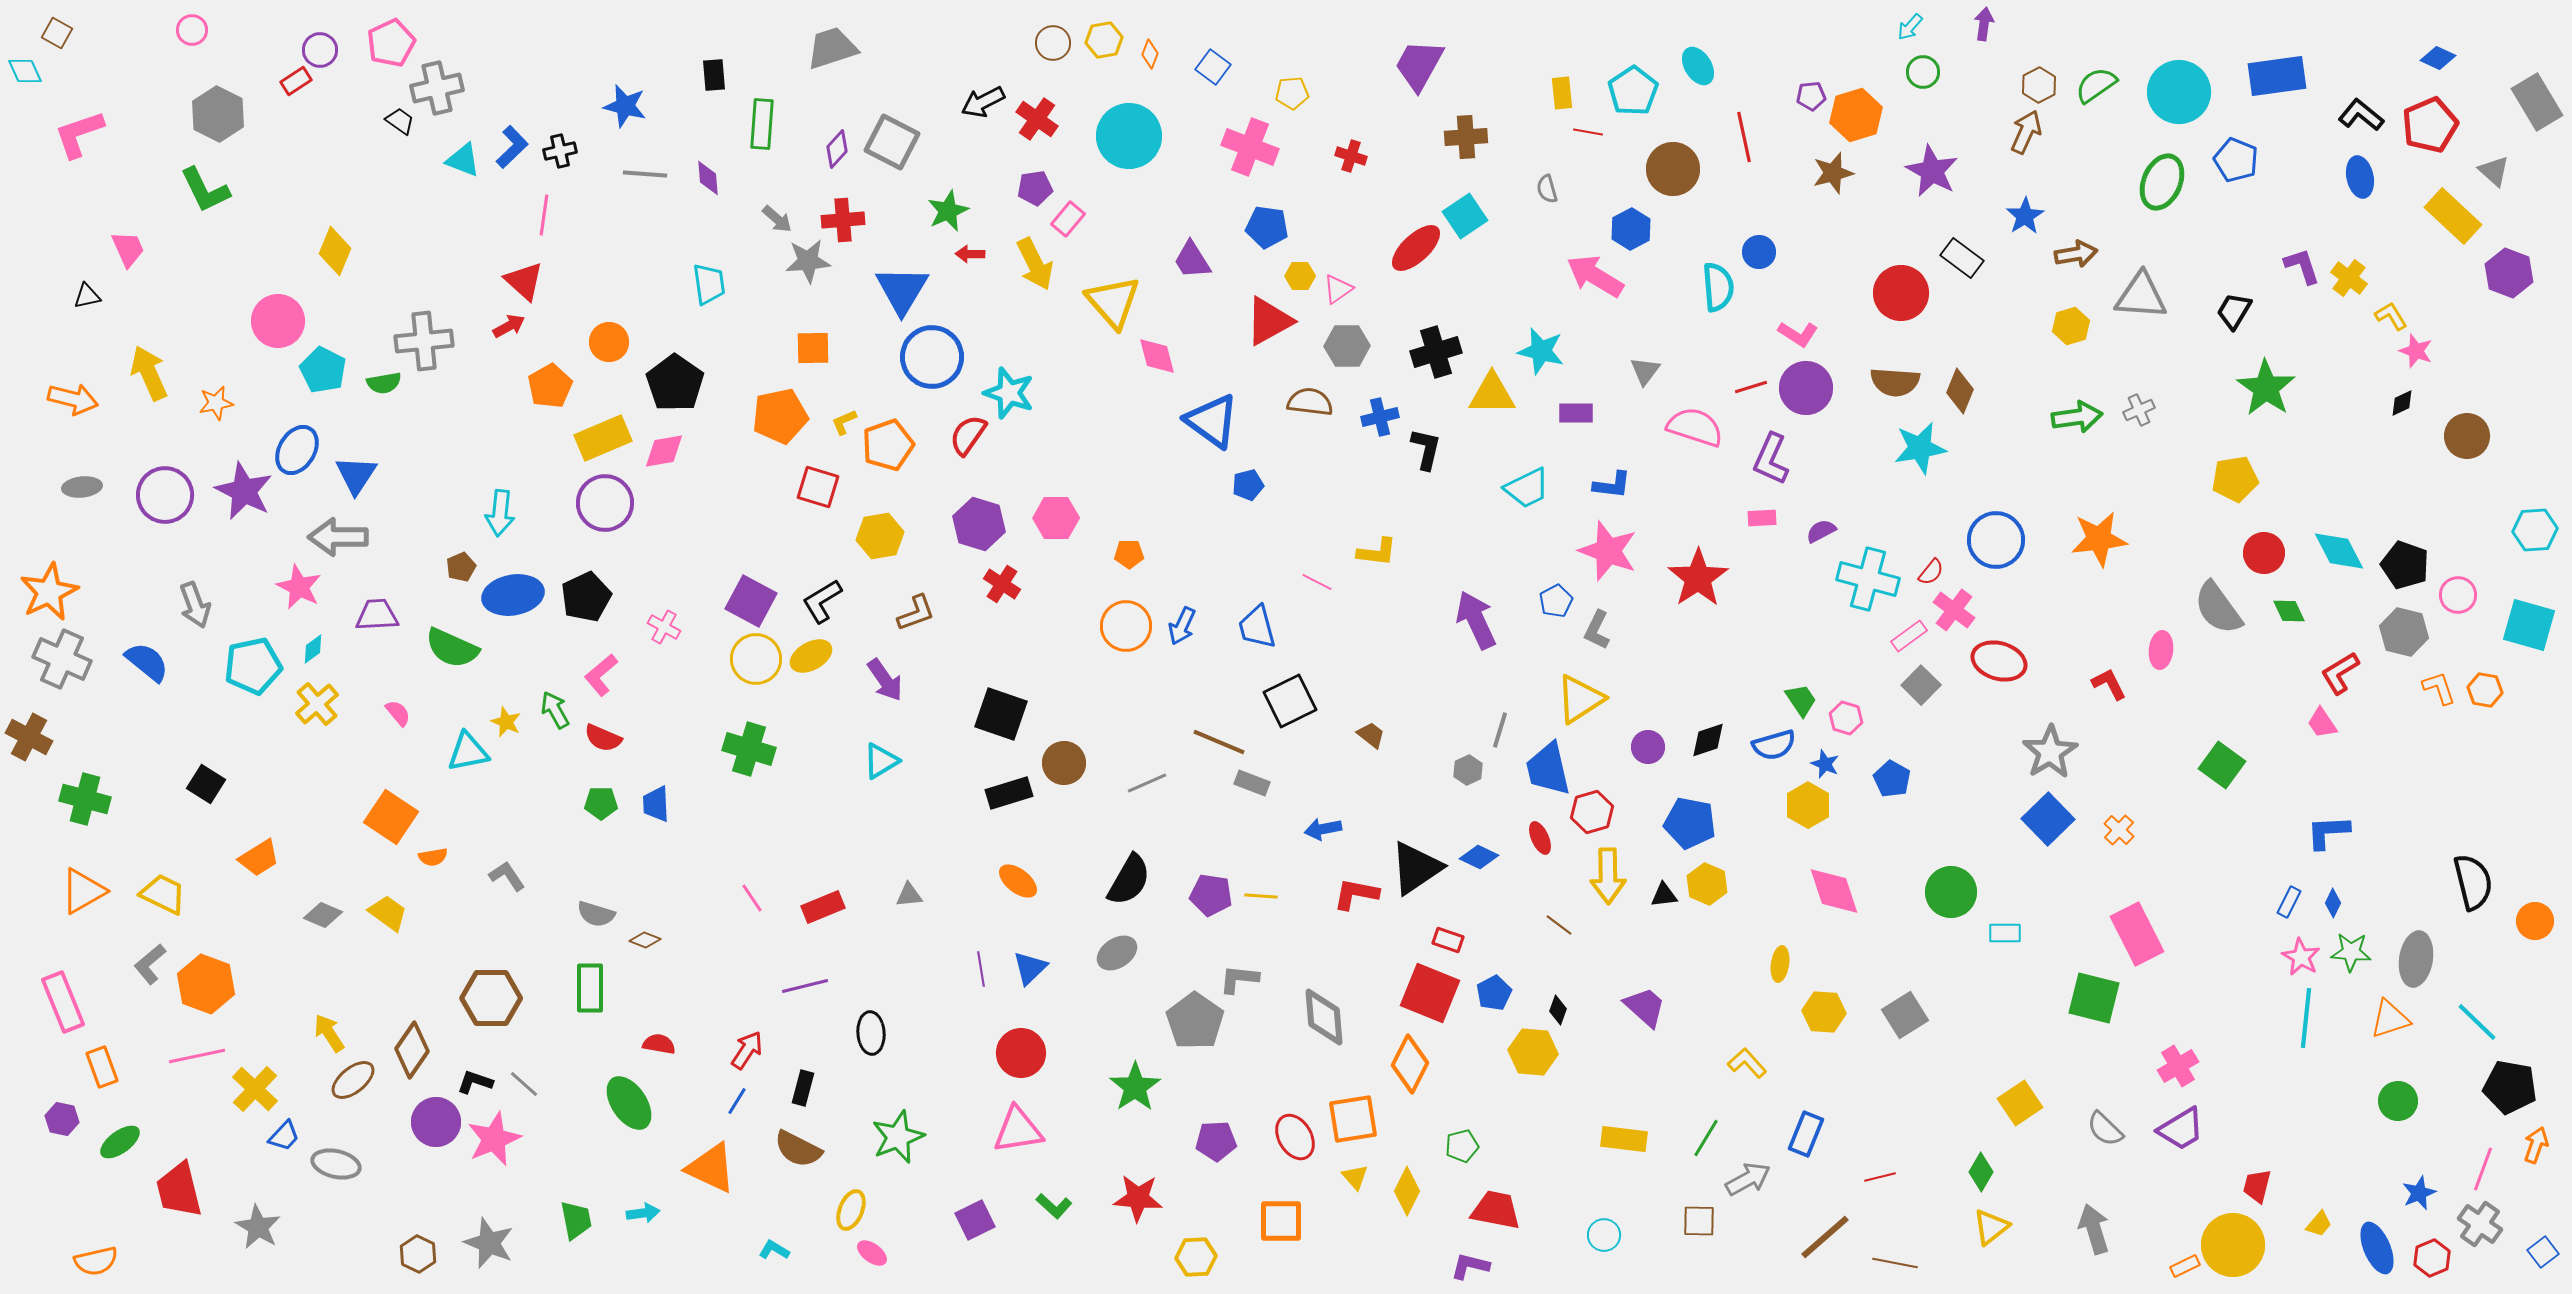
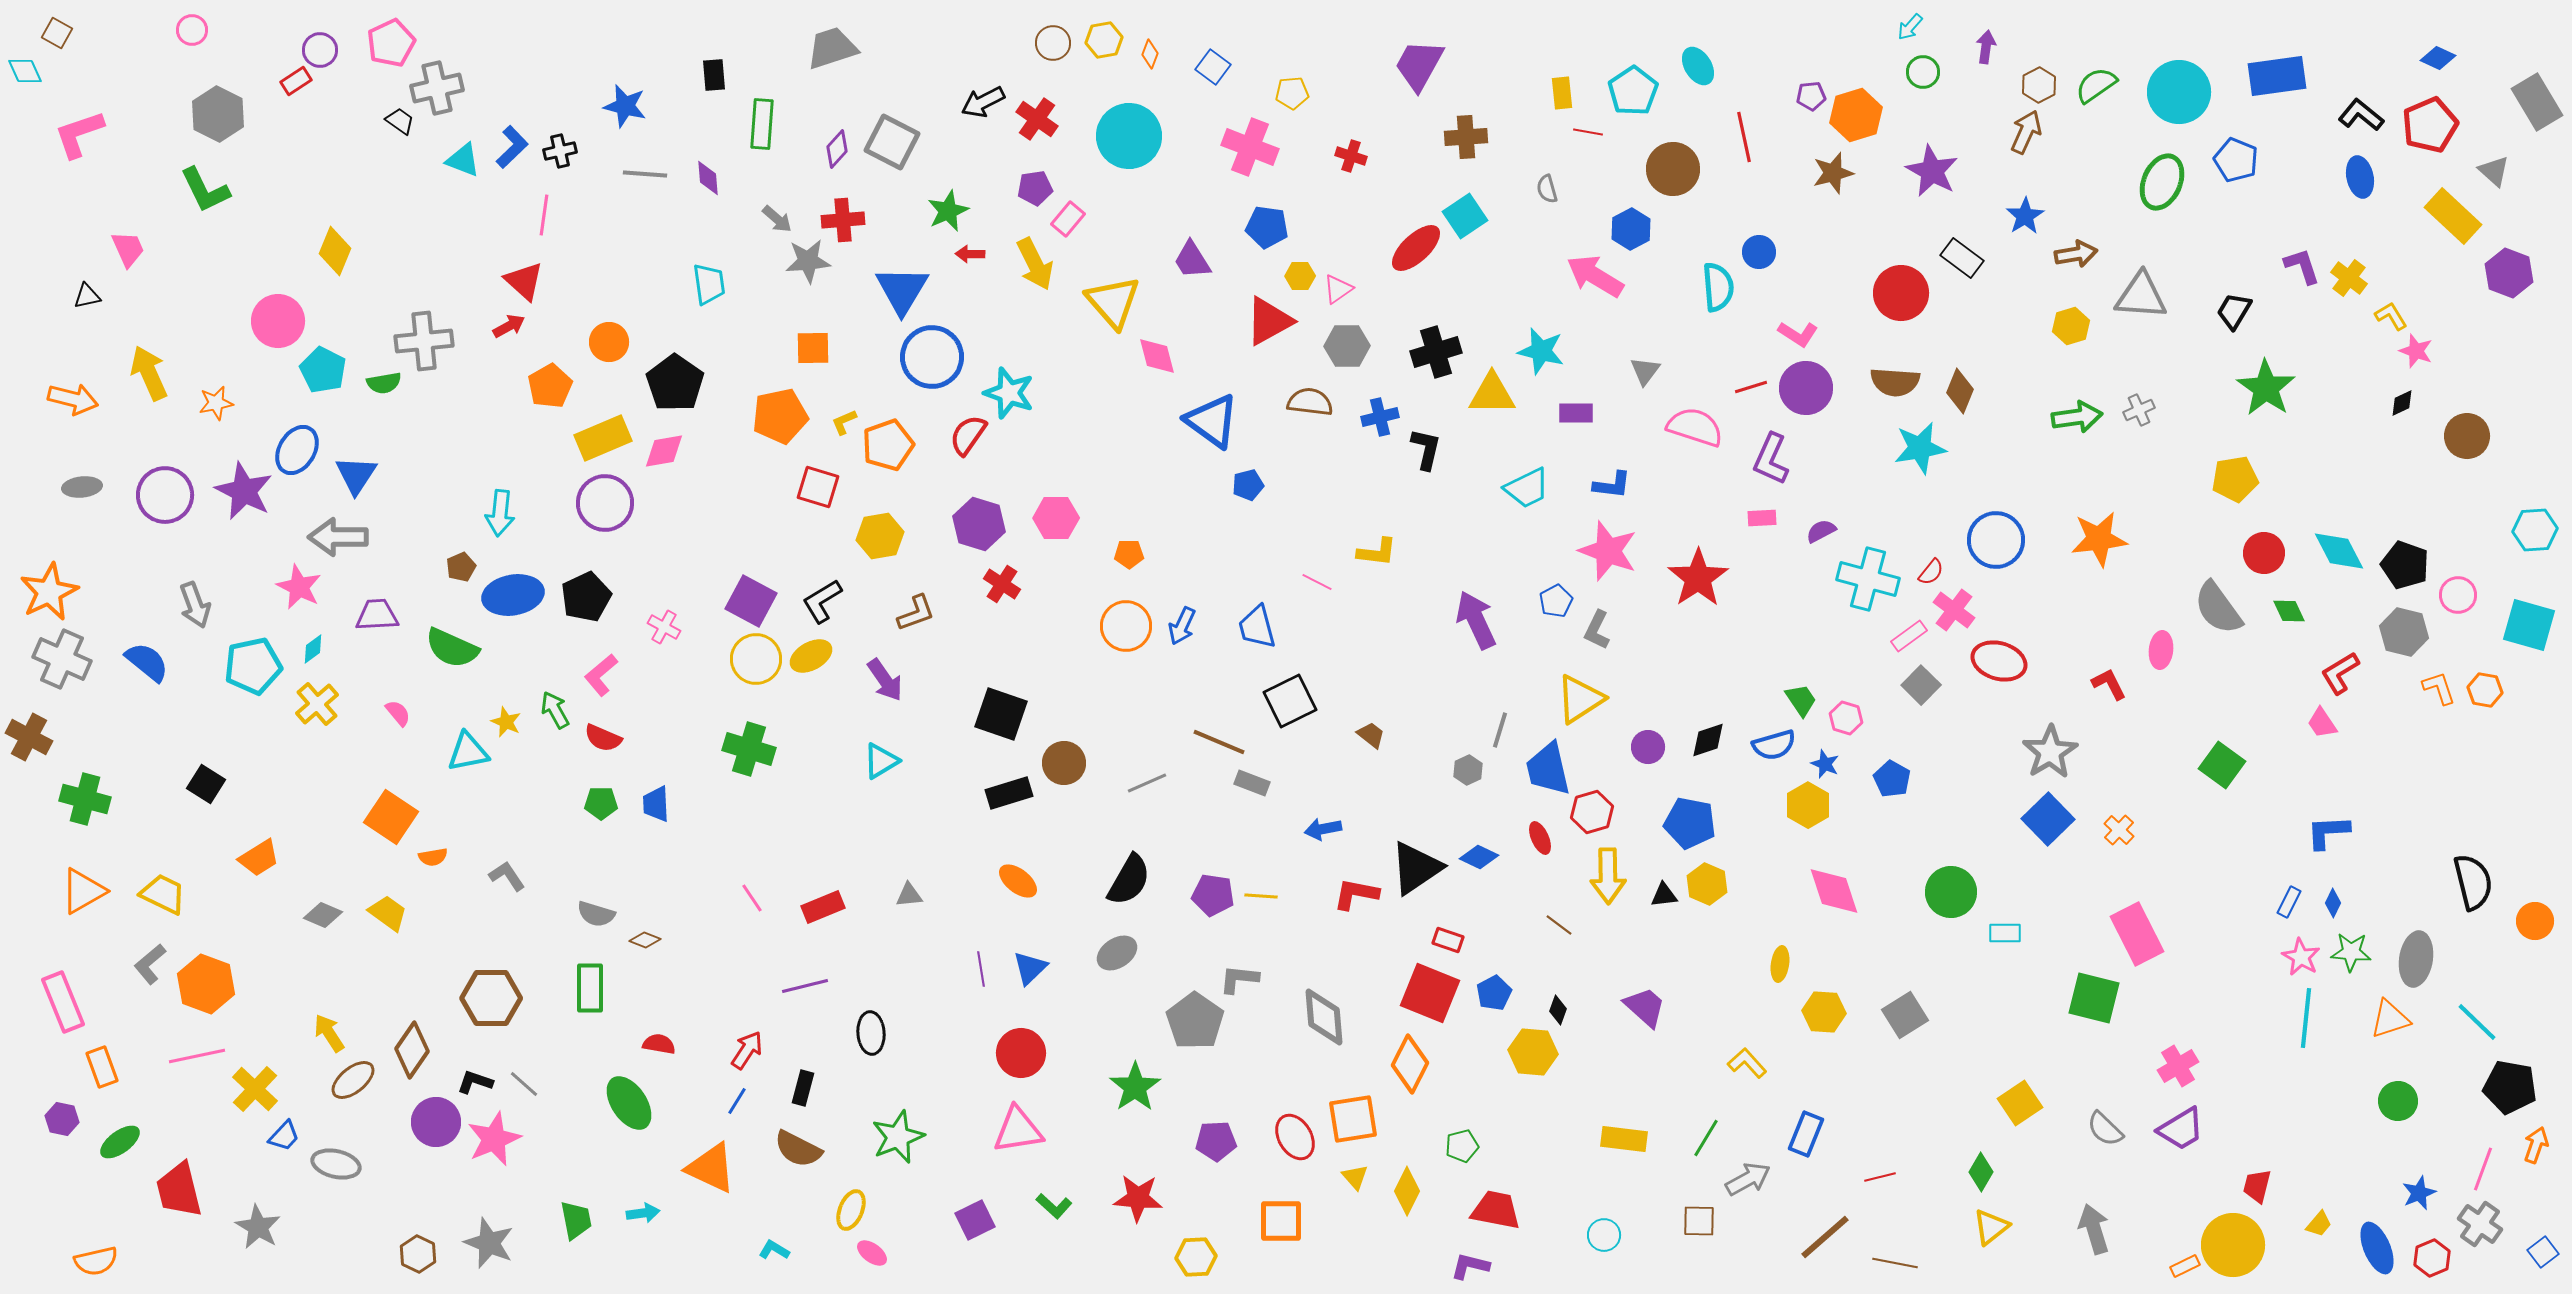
purple arrow at (1984, 24): moved 2 px right, 23 px down
purple pentagon at (1211, 895): moved 2 px right
